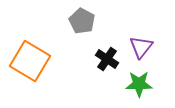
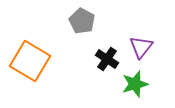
green star: moved 4 px left; rotated 16 degrees counterclockwise
